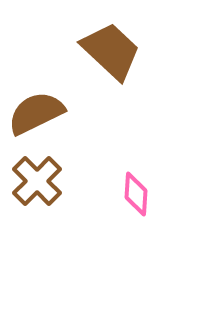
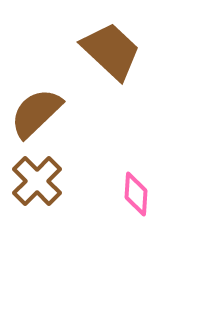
brown semicircle: rotated 18 degrees counterclockwise
